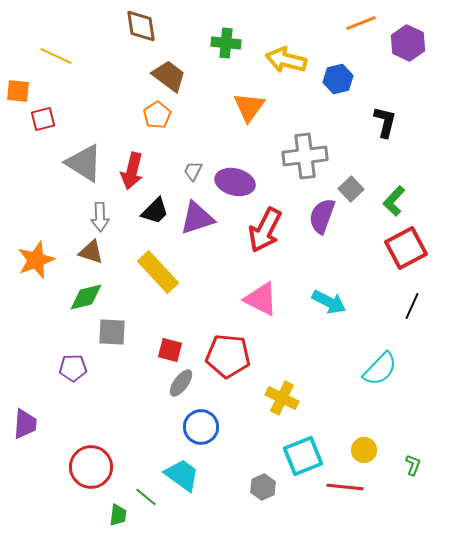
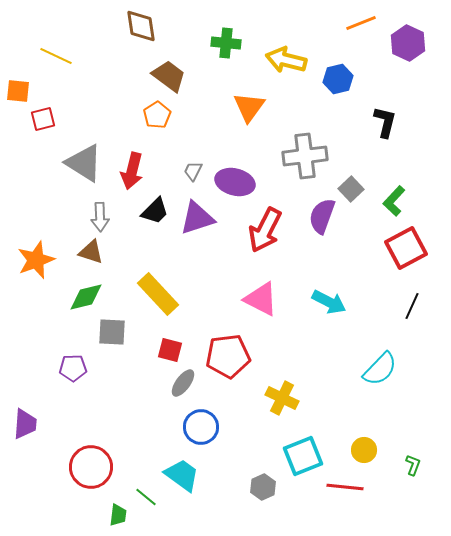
yellow rectangle at (158, 272): moved 22 px down
red pentagon at (228, 356): rotated 12 degrees counterclockwise
gray ellipse at (181, 383): moved 2 px right
